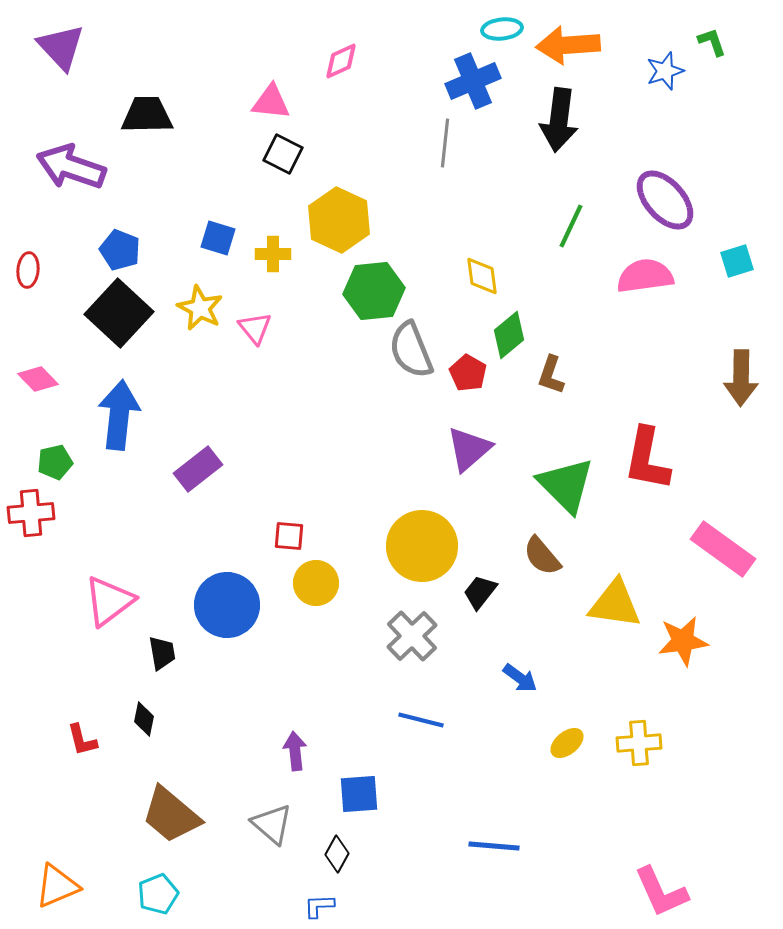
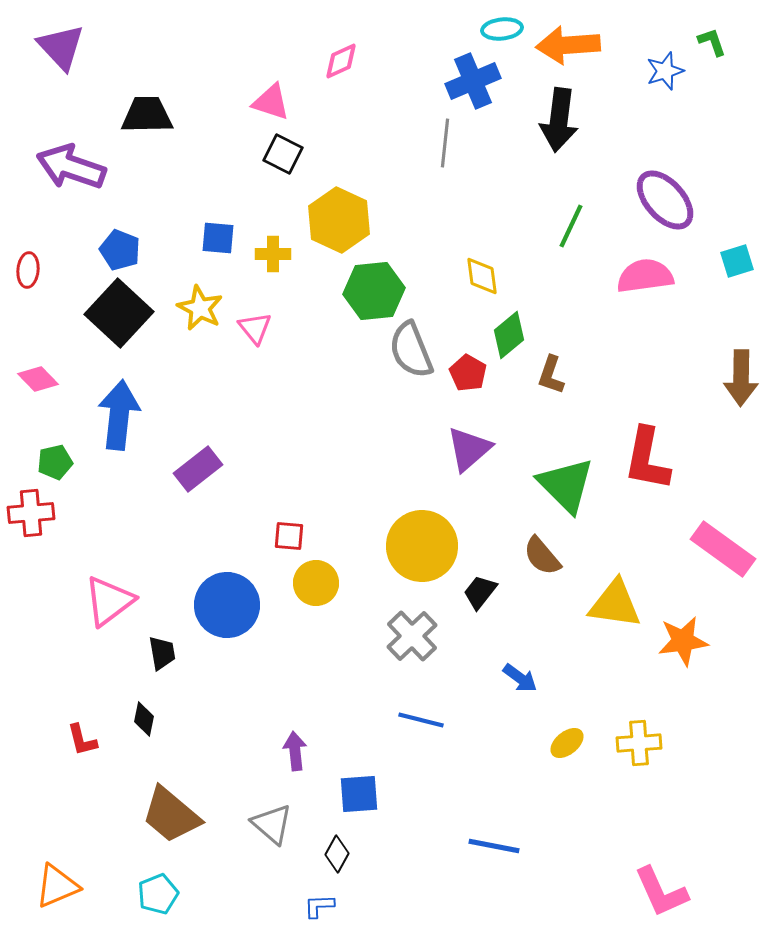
pink triangle at (271, 102): rotated 12 degrees clockwise
blue square at (218, 238): rotated 12 degrees counterclockwise
blue line at (494, 846): rotated 6 degrees clockwise
